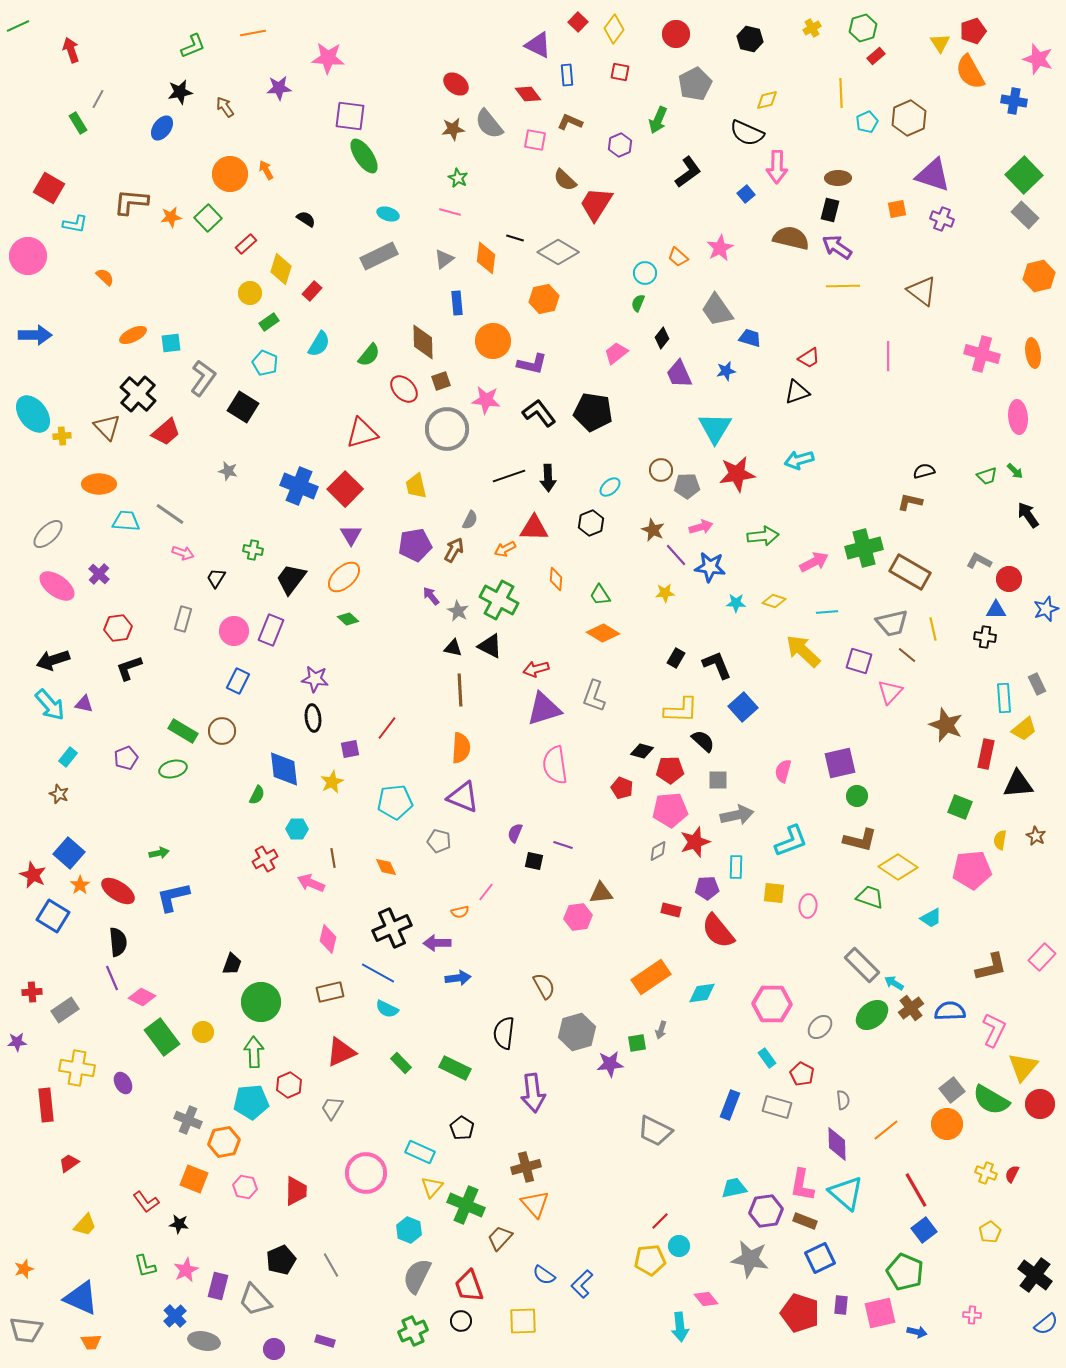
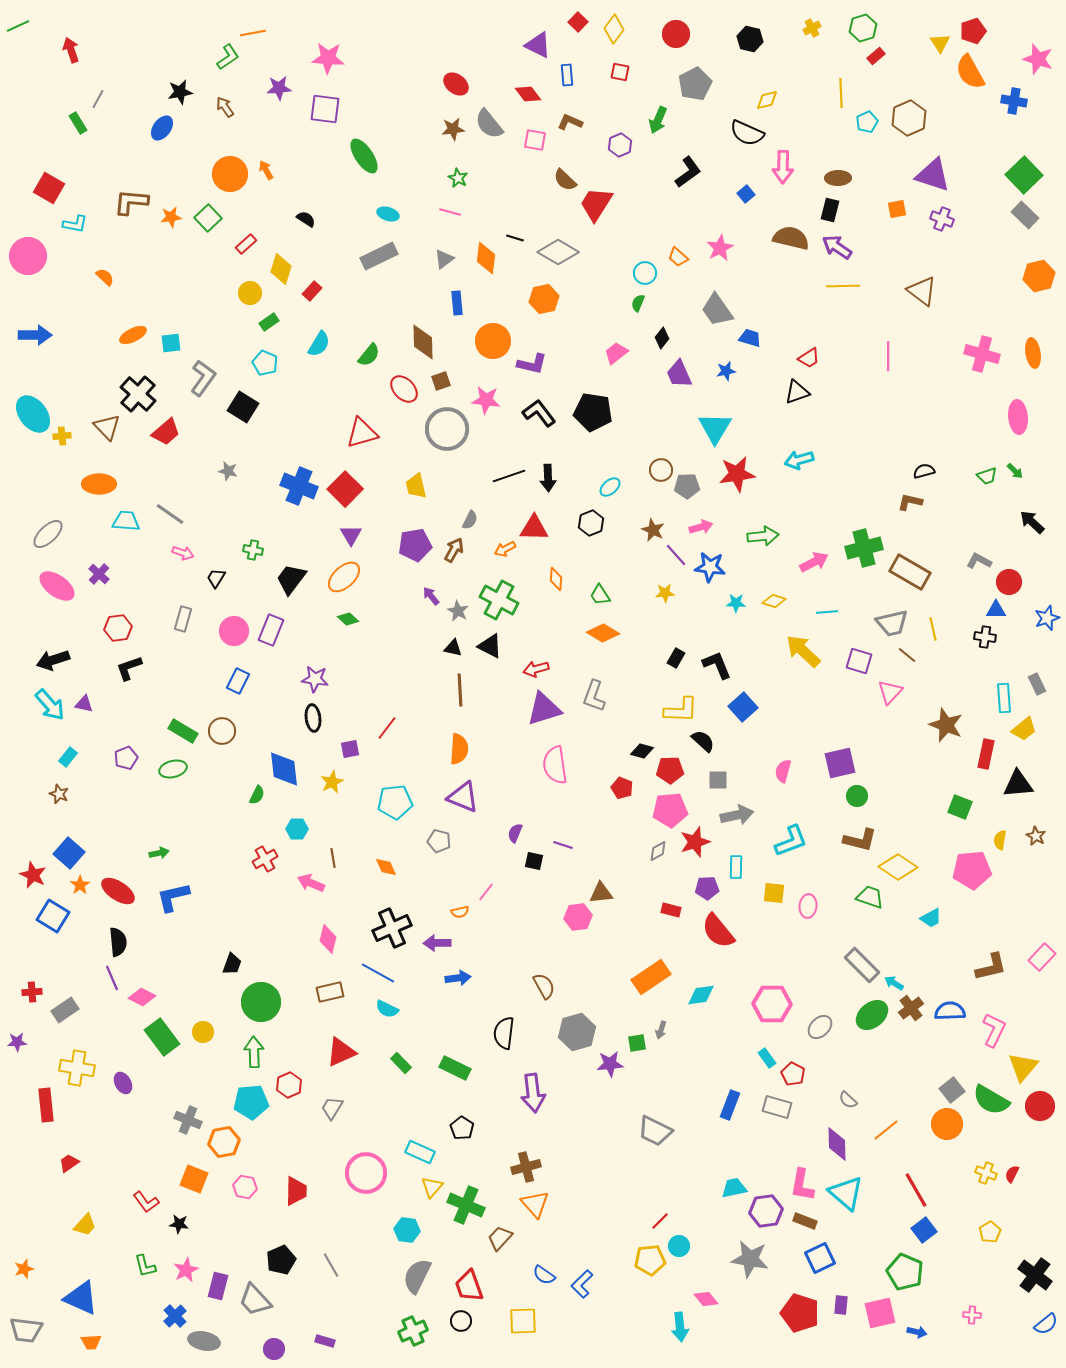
green L-shape at (193, 46): moved 35 px right, 11 px down; rotated 12 degrees counterclockwise
purple square at (350, 116): moved 25 px left, 7 px up
pink arrow at (777, 167): moved 6 px right
black arrow at (1028, 515): moved 4 px right, 7 px down; rotated 12 degrees counterclockwise
red circle at (1009, 579): moved 3 px down
blue star at (1046, 609): moved 1 px right, 9 px down
orange semicircle at (461, 748): moved 2 px left, 1 px down
cyan diamond at (702, 993): moved 1 px left, 2 px down
red pentagon at (802, 1074): moved 9 px left
gray semicircle at (843, 1100): moved 5 px right; rotated 138 degrees clockwise
red circle at (1040, 1104): moved 2 px down
cyan hexagon at (409, 1230): moved 2 px left; rotated 15 degrees counterclockwise
